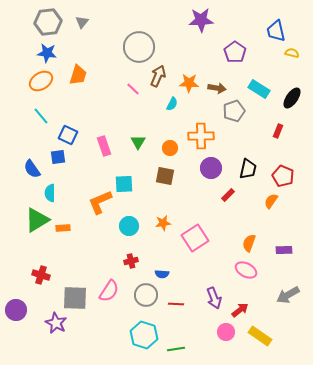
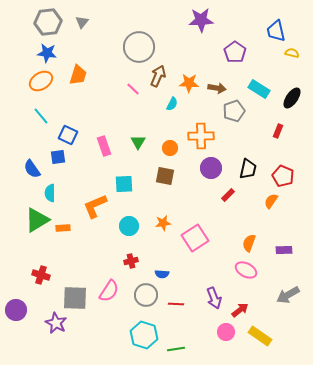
orange L-shape at (100, 202): moved 5 px left, 4 px down
